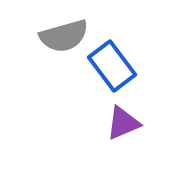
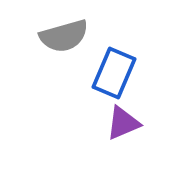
blue rectangle: moved 2 px right, 7 px down; rotated 60 degrees clockwise
